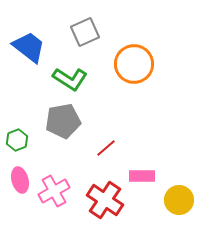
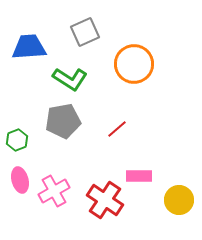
blue trapezoid: rotated 42 degrees counterclockwise
red line: moved 11 px right, 19 px up
pink rectangle: moved 3 px left
